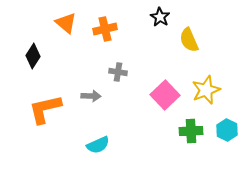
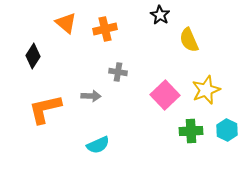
black star: moved 2 px up
